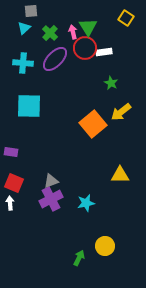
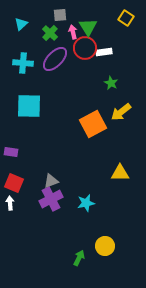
gray square: moved 29 px right, 4 px down
cyan triangle: moved 3 px left, 4 px up
orange square: rotated 12 degrees clockwise
yellow triangle: moved 2 px up
